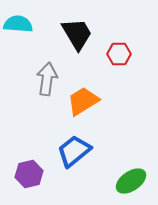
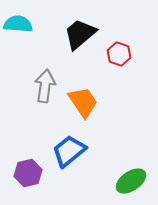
black trapezoid: moved 3 px right; rotated 99 degrees counterclockwise
red hexagon: rotated 20 degrees clockwise
gray arrow: moved 2 px left, 7 px down
orange trapezoid: moved 1 px down; rotated 88 degrees clockwise
blue trapezoid: moved 5 px left
purple hexagon: moved 1 px left, 1 px up
